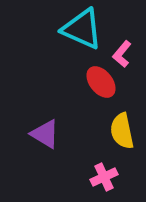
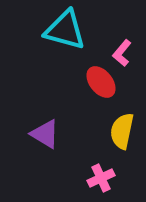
cyan triangle: moved 17 px left, 1 px down; rotated 9 degrees counterclockwise
pink L-shape: moved 1 px up
yellow semicircle: rotated 24 degrees clockwise
pink cross: moved 3 px left, 1 px down
